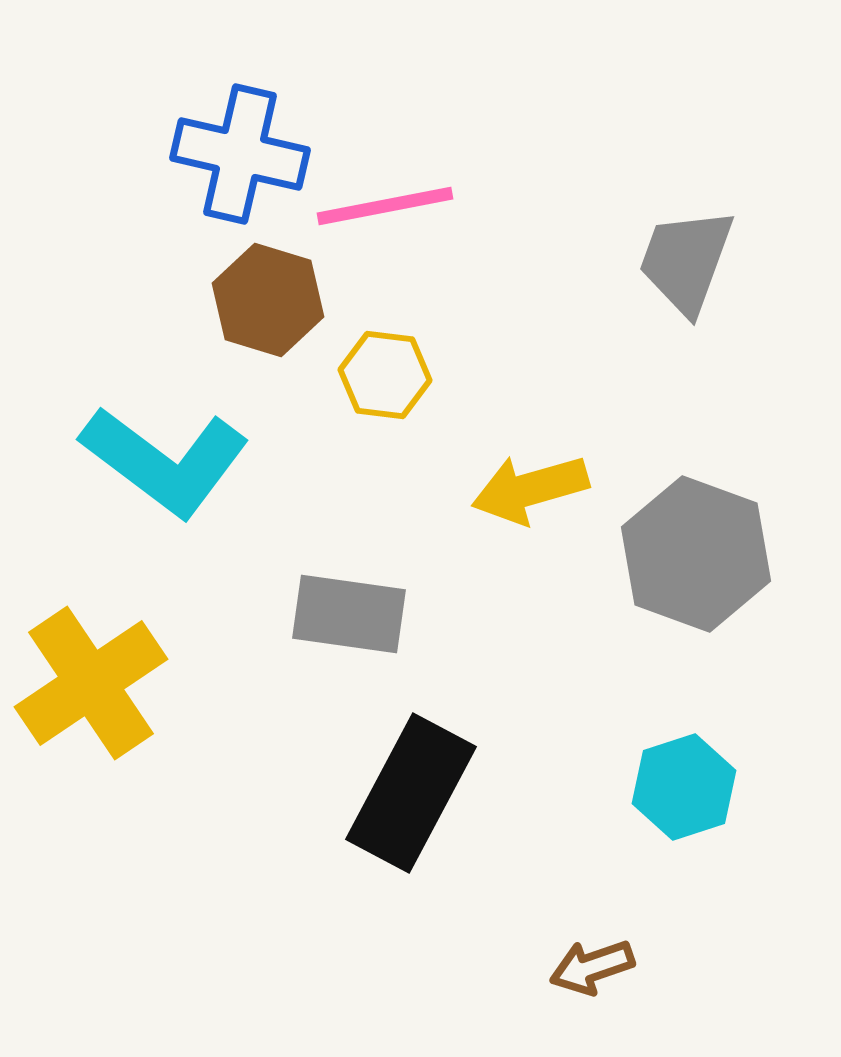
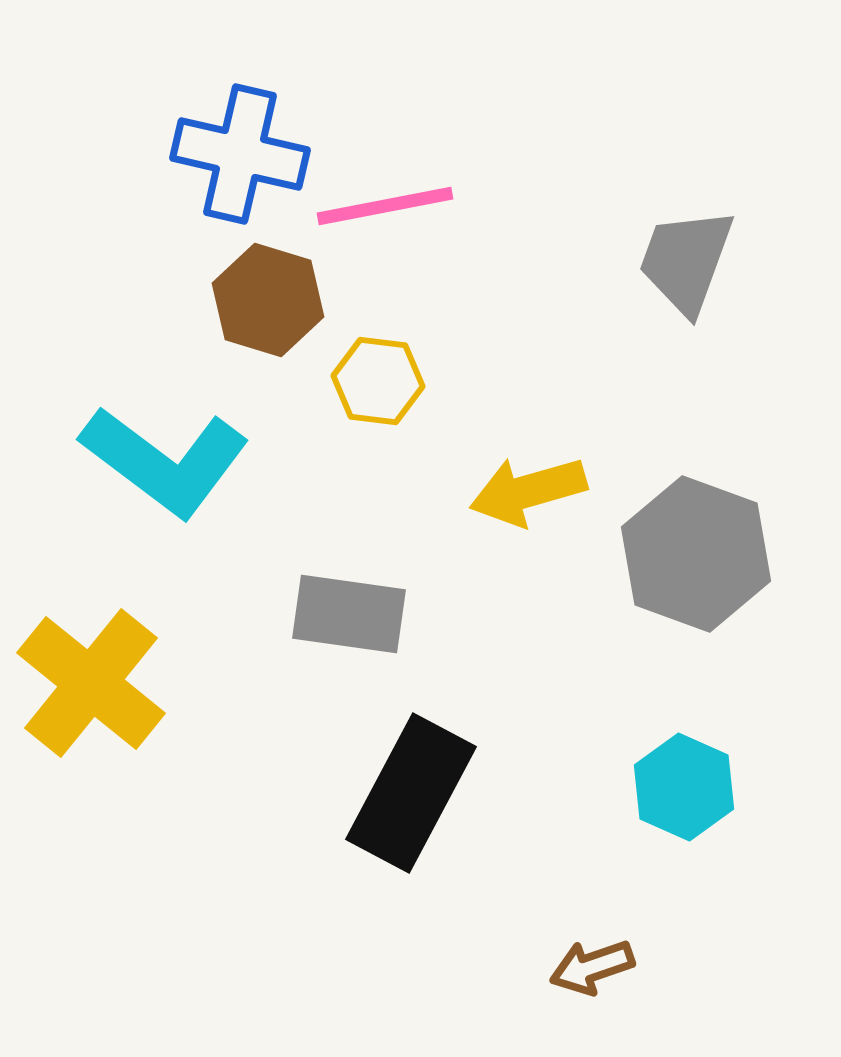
yellow hexagon: moved 7 px left, 6 px down
yellow arrow: moved 2 px left, 2 px down
yellow cross: rotated 17 degrees counterclockwise
cyan hexagon: rotated 18 degrees counterclockwise
